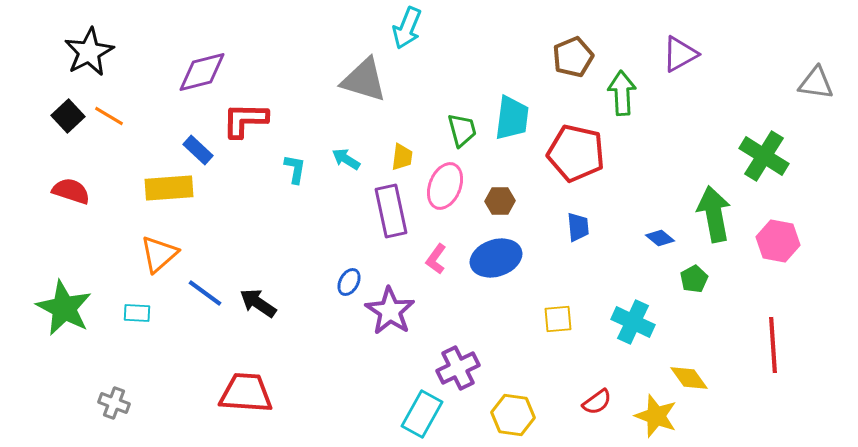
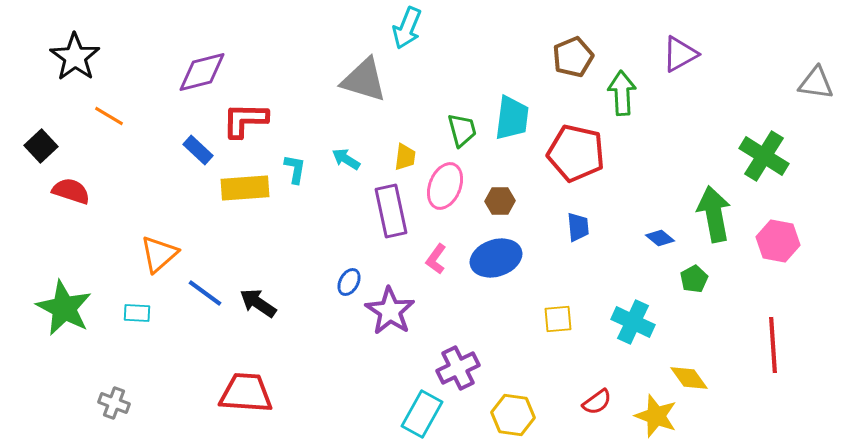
black star at (89, 52): moved 14 px left, 5 px down; rotated 9 degrees counterclockwise
black square at (68, 116): moved 27 px left, 30 px down
yellow trapezoid at (402, 157): moved 3 px right
yellow rectangle at (169, 188): moved 76 px right
